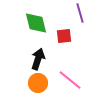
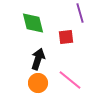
green diamond: moved 3 px left
red square: moved 2 px right, 1 px down
